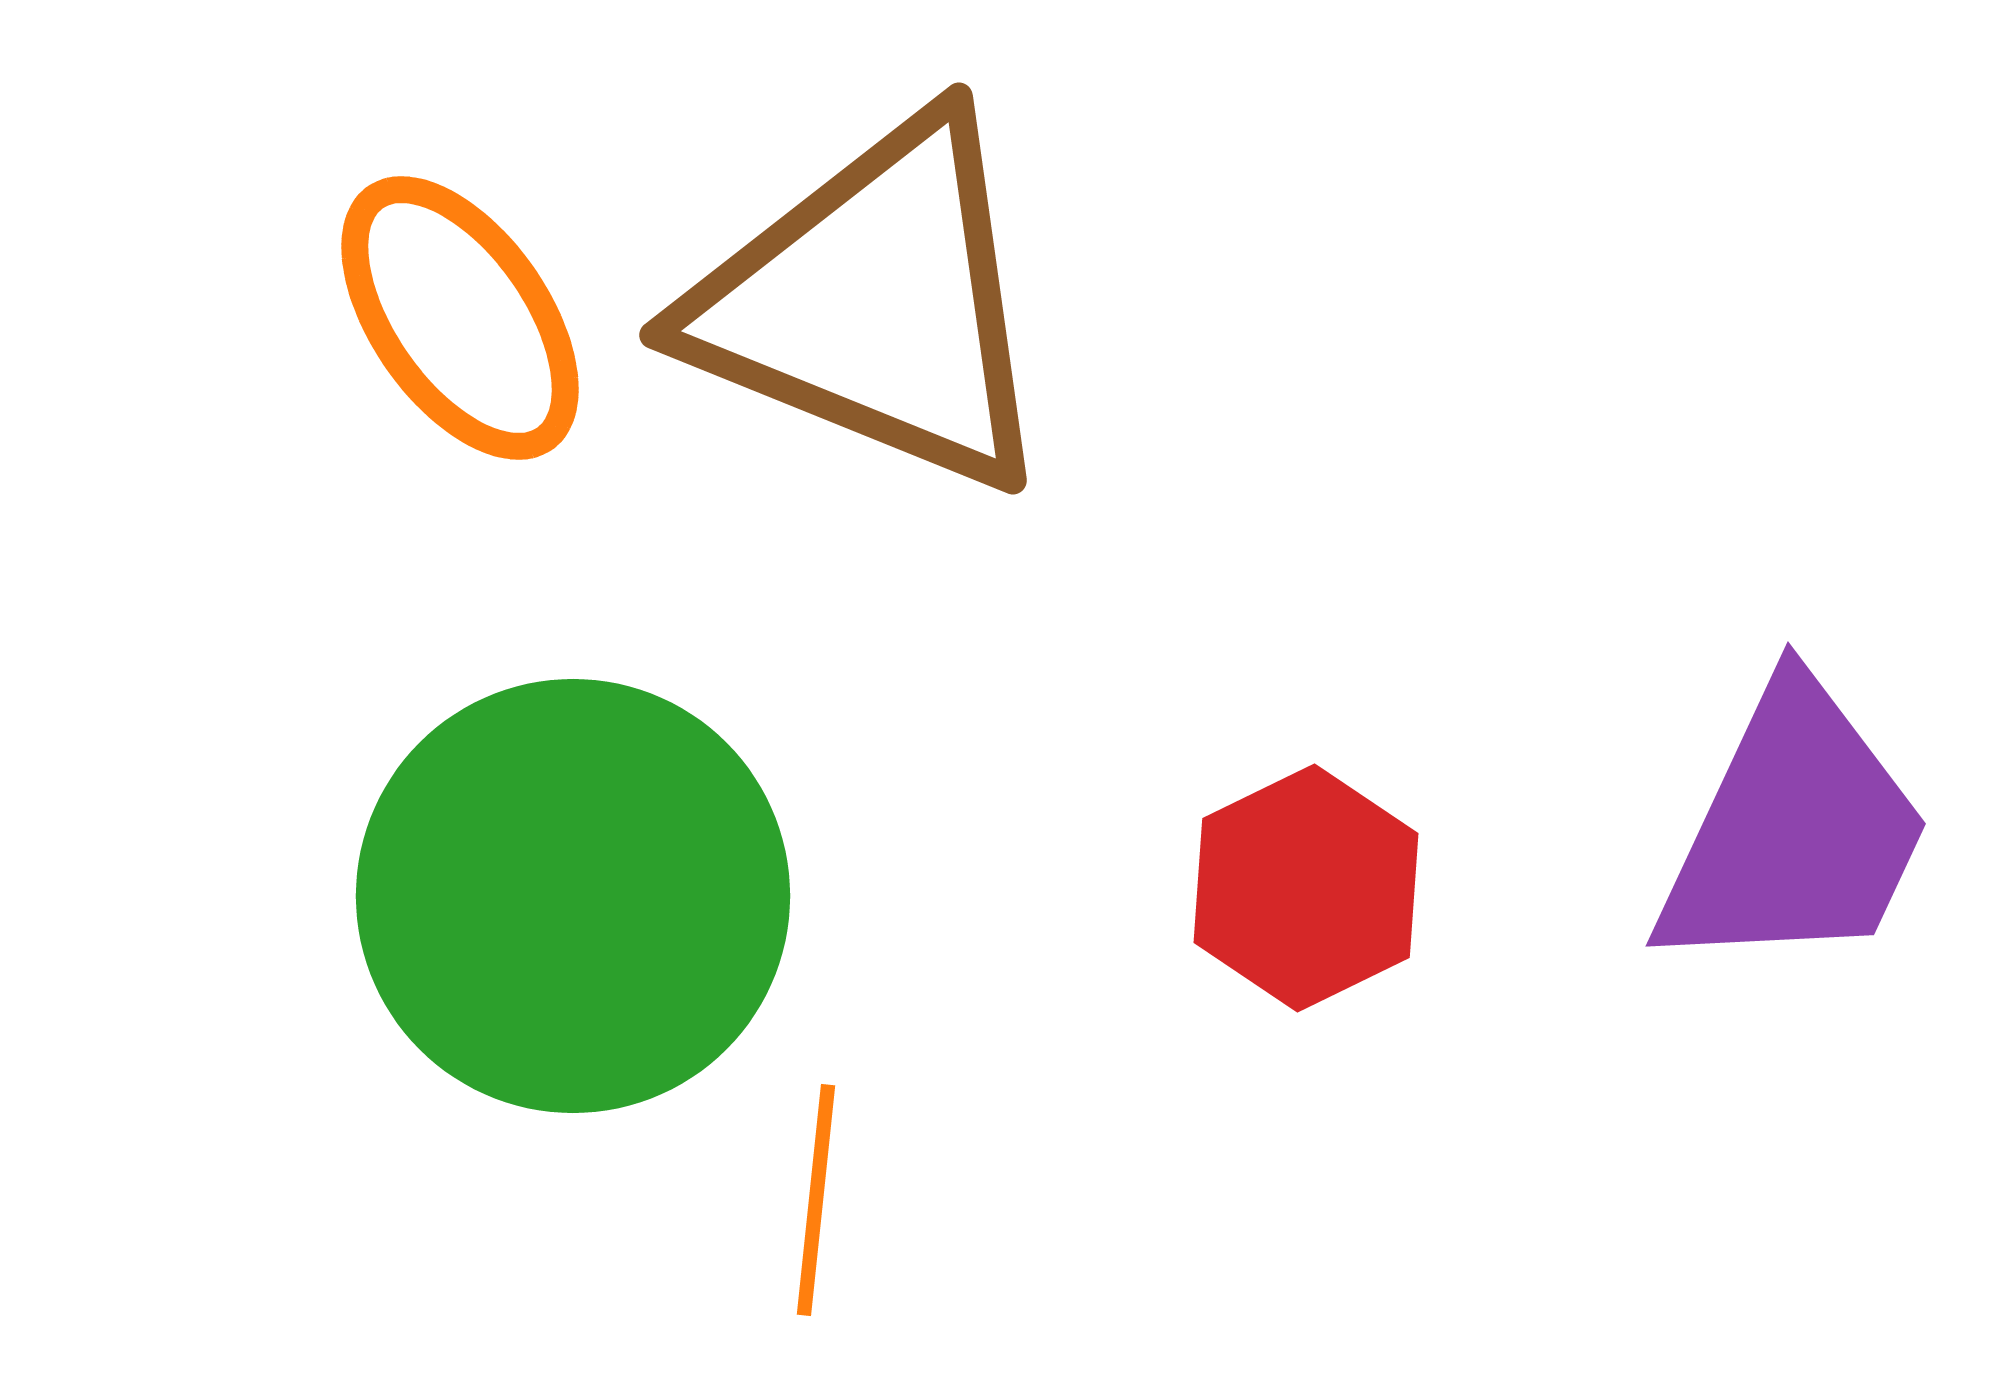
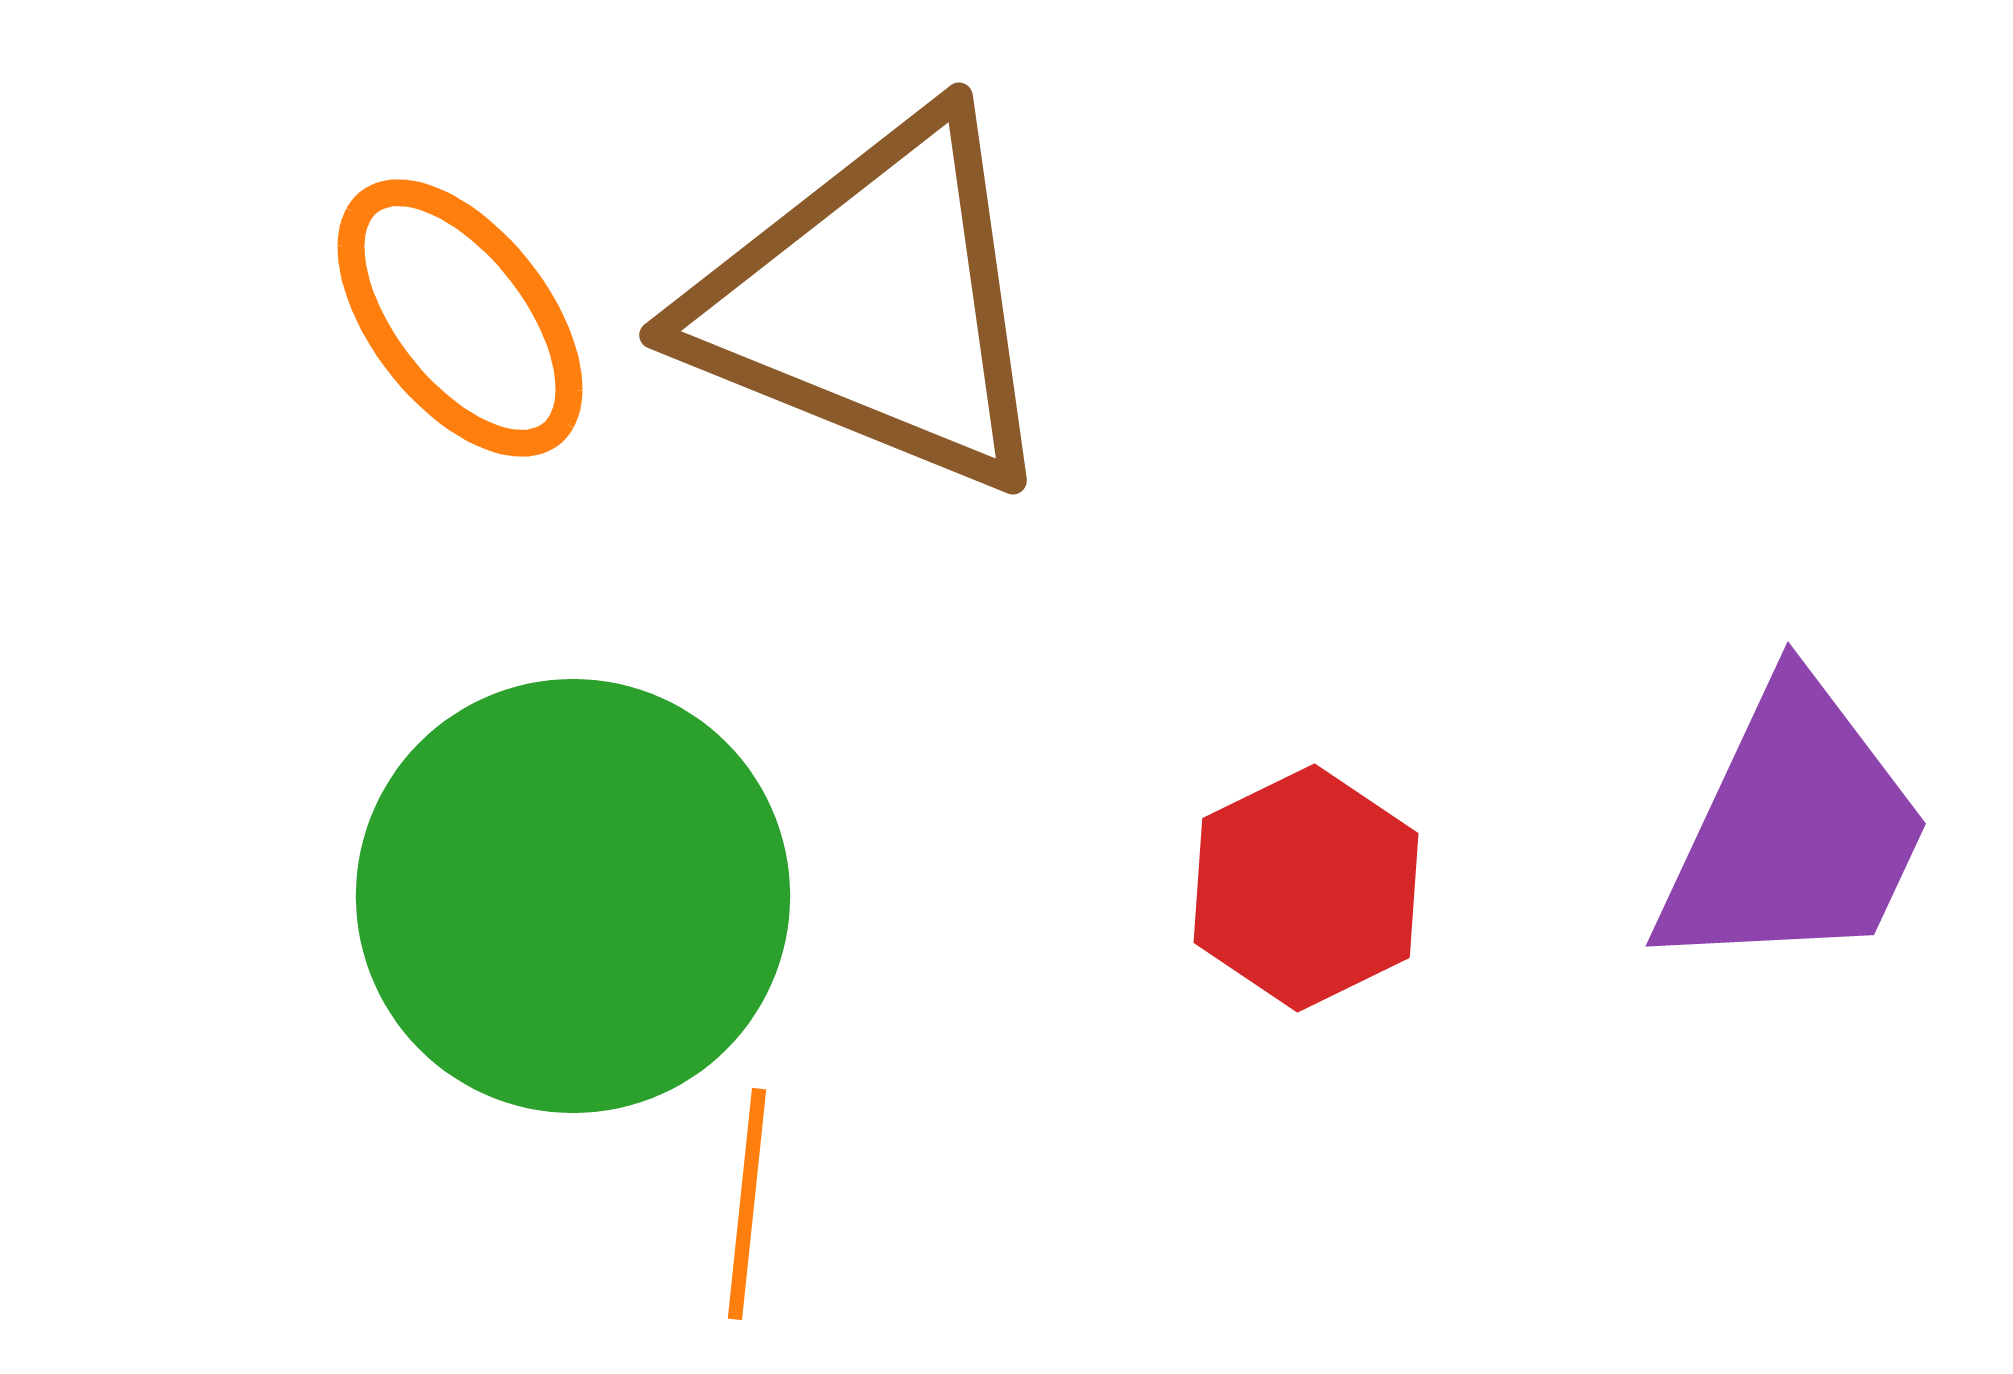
orange ellipse: rotated 3 degrees counterclockwise
orange line: moved 69 px left, 4 px down
